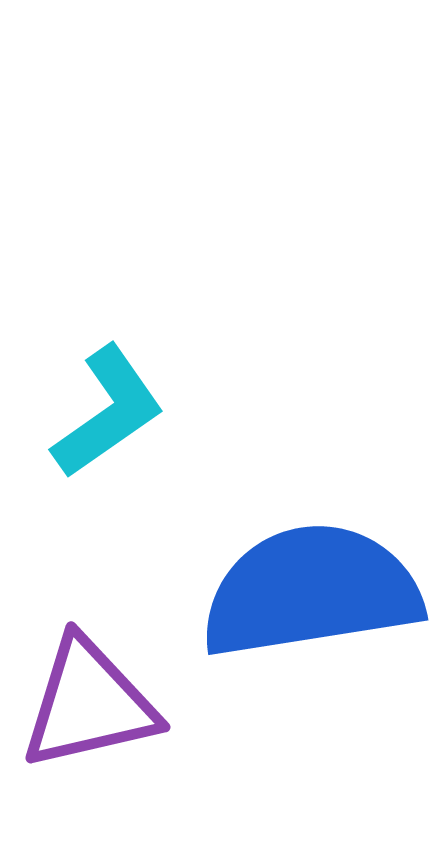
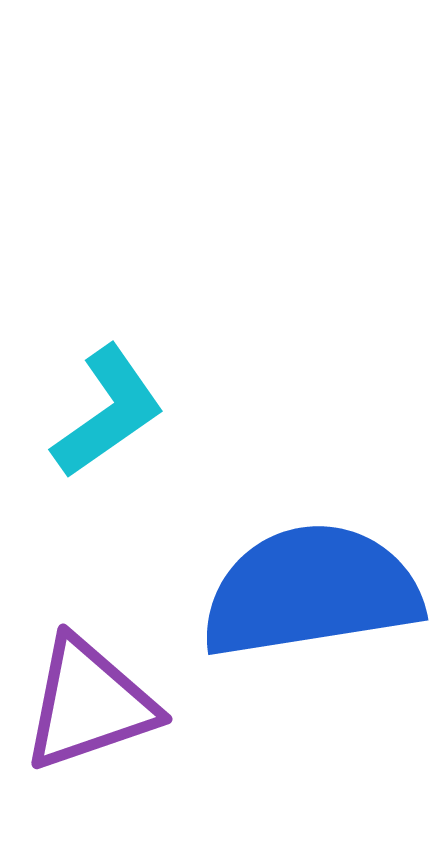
purple triangle: rotated 6 degrees counterclockwise
